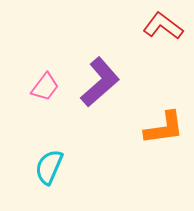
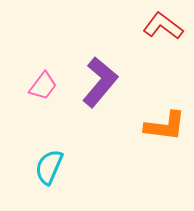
purple L-shape: rotated 9 degrees counterclockwise
pink trapezoid: moved 2 px left, 1 px up
orange L-shape: moved 1 px right, 2 px up; rotated 15 degrees clockwise
